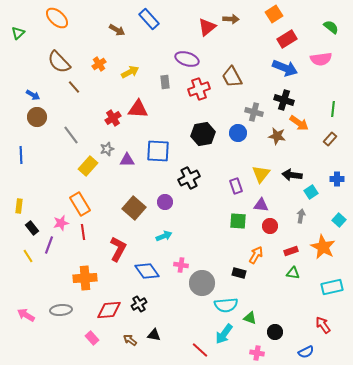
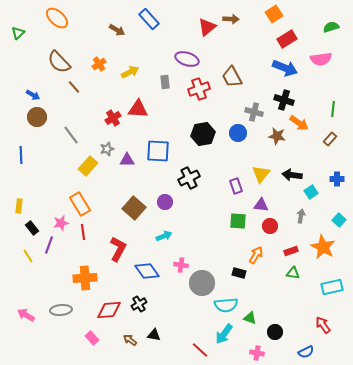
green semicircle at (331, 27): rotated 56 degrees counterclockwise
